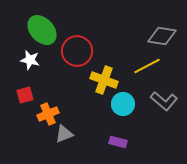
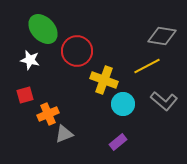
green ellipse: moved 1 px right, 1 px up
purple rectangle: rotated 54 degrees counterclockwise
